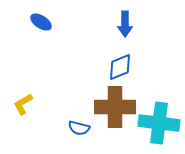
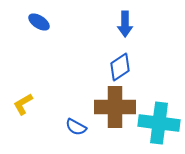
blue ellipse: moved 2 px left
blue diamond: rotated 12 degrees counterclockwise
blue semicircle: moved 3 px left, 1 px up; rotated 15 degrees clockwise
